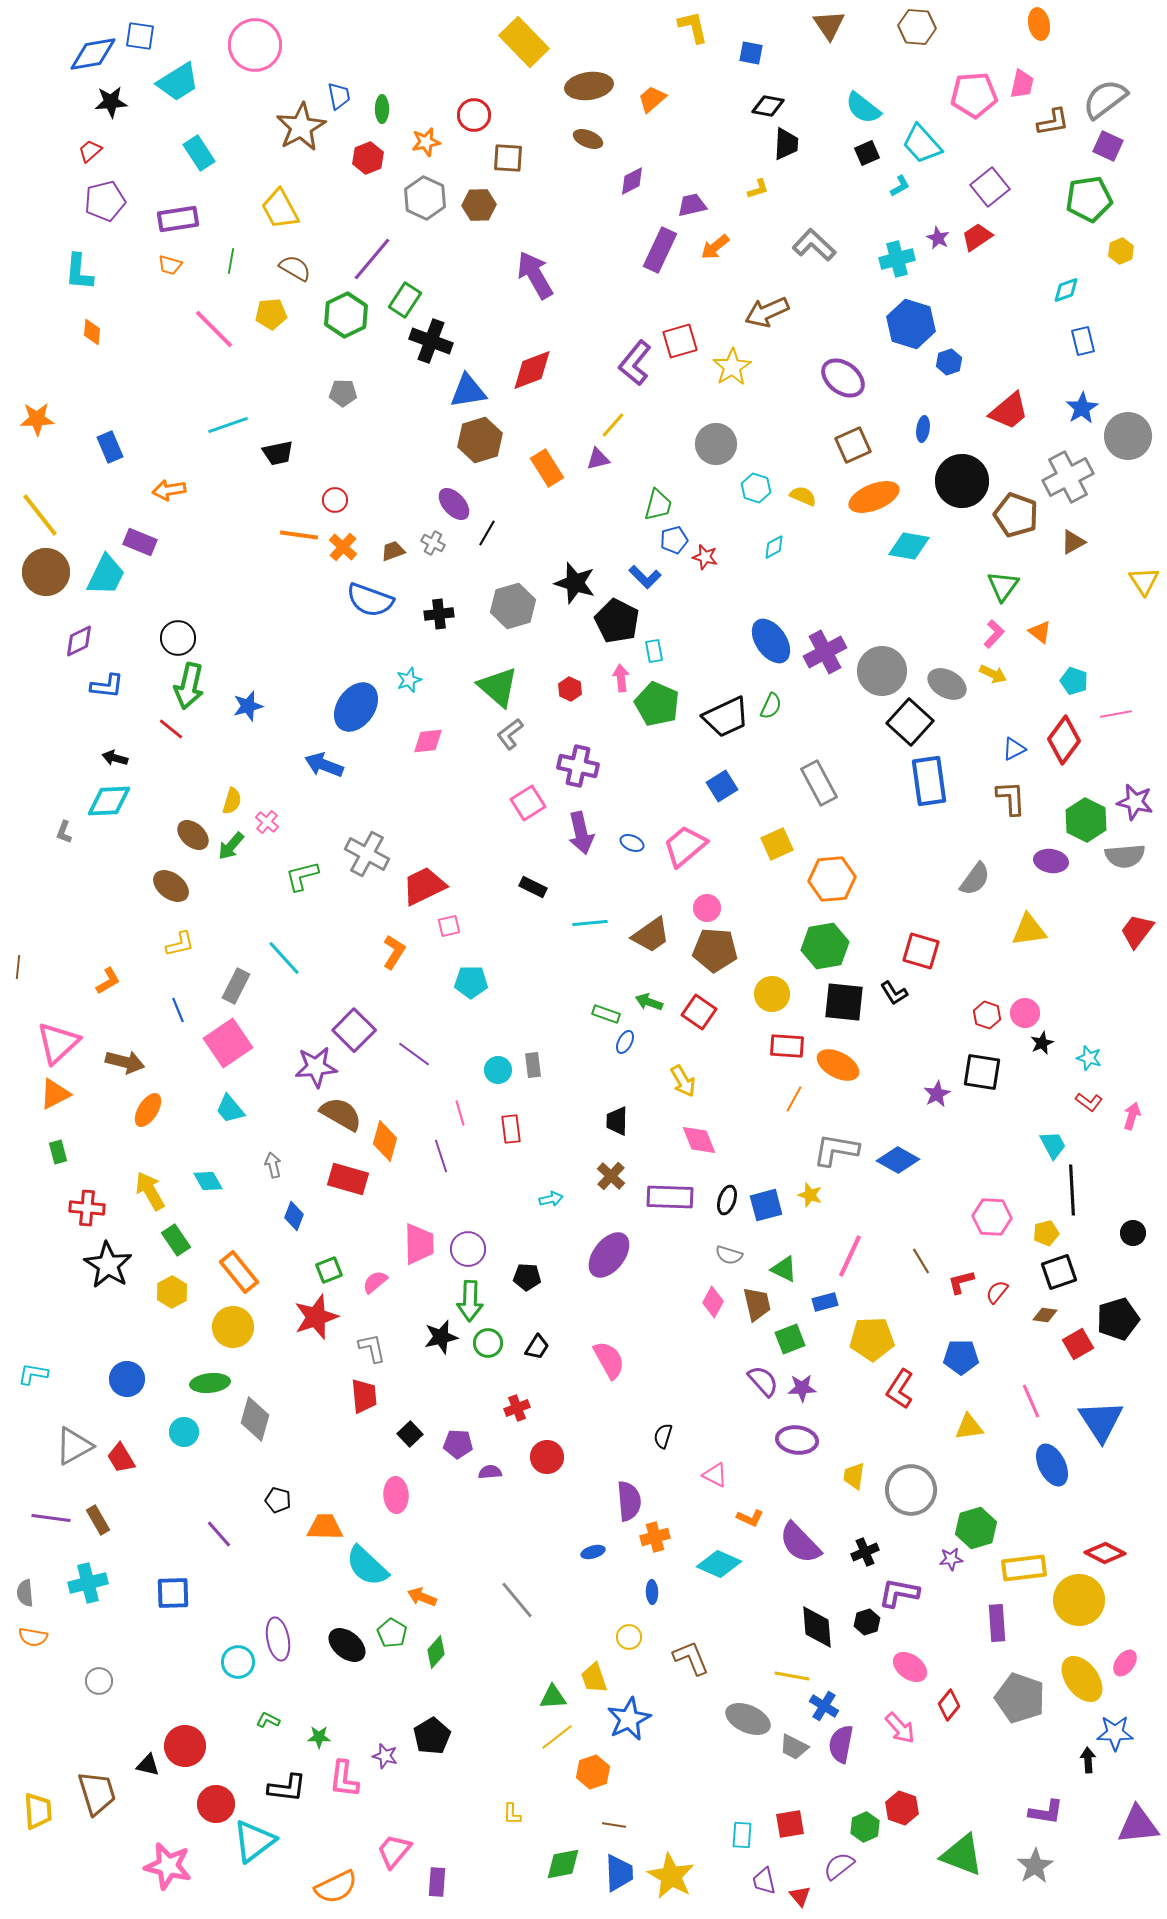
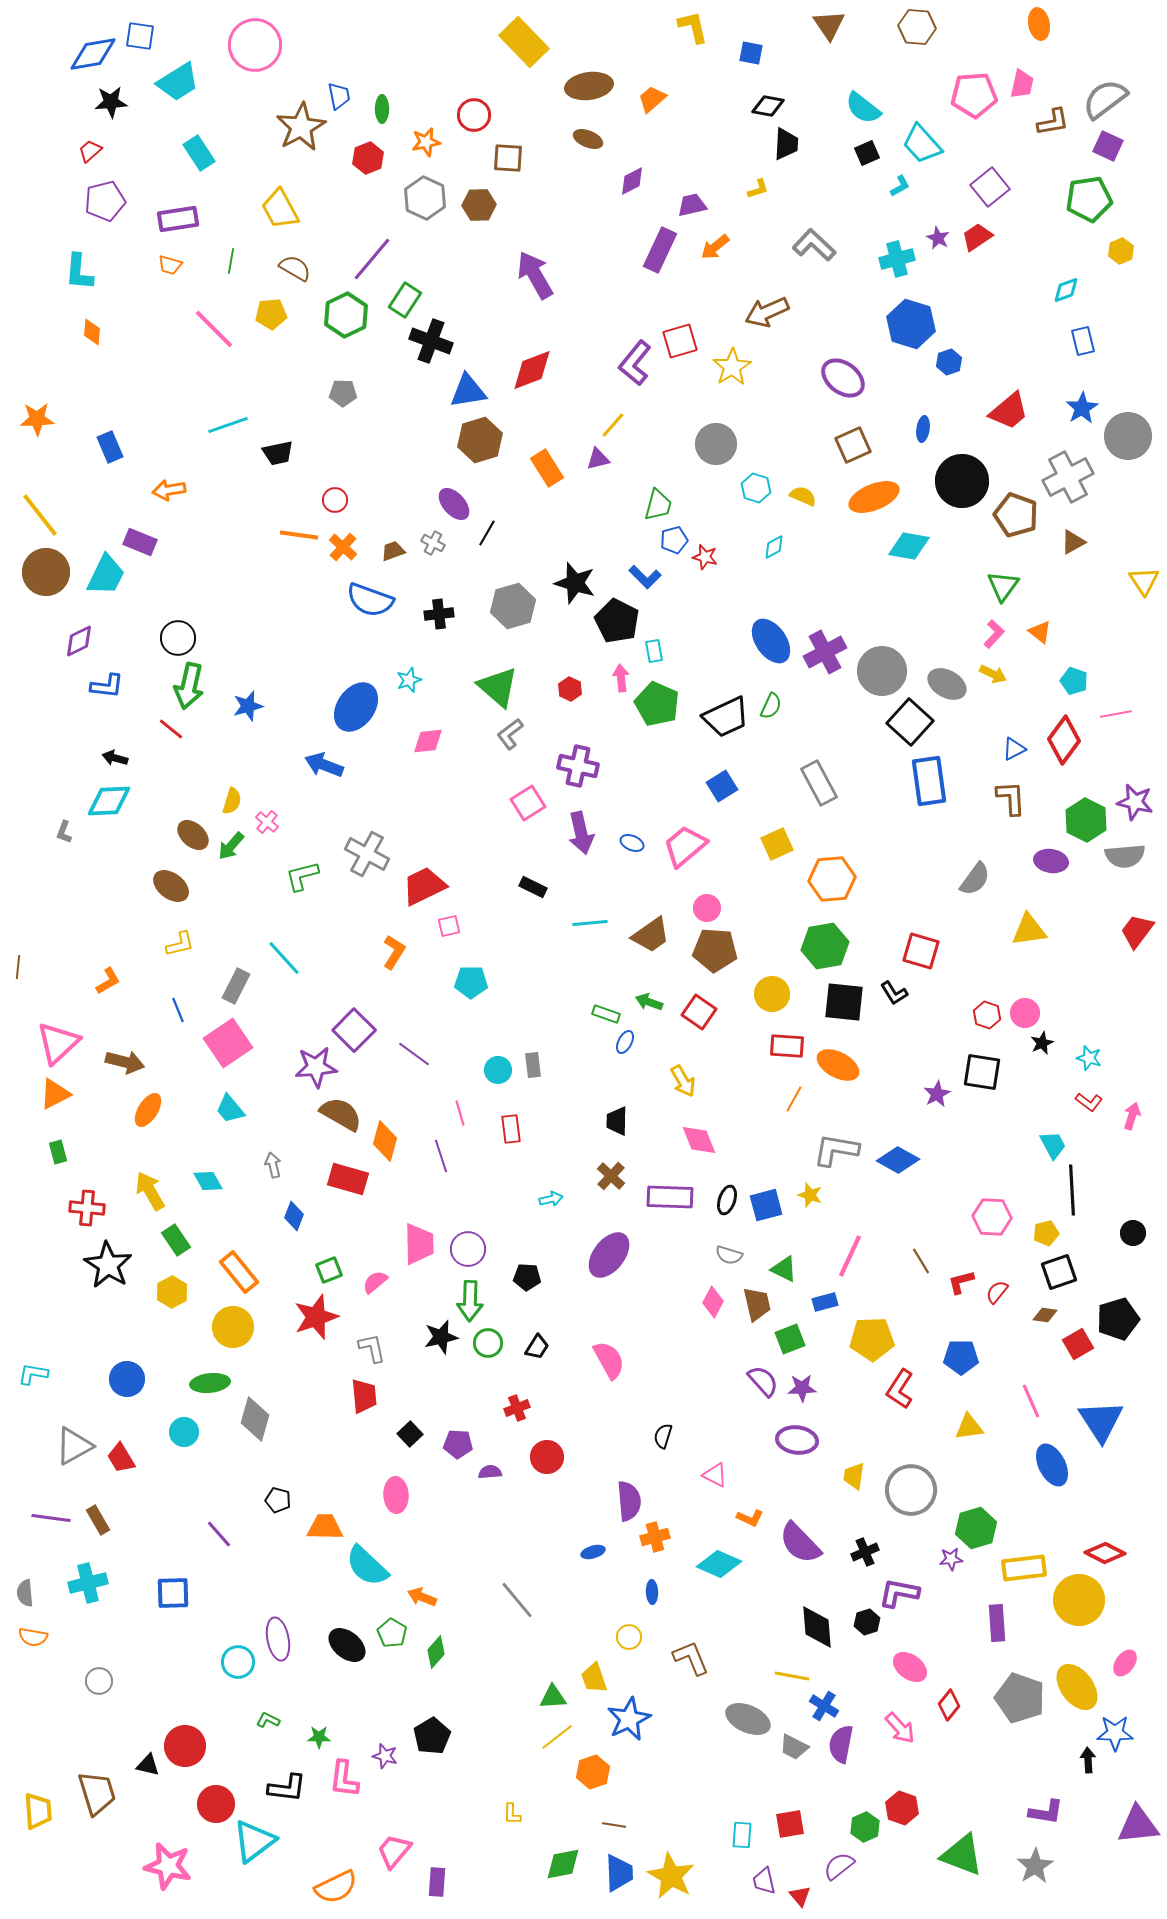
yellow ellipse at (1082, 1679): moved 5 px left, 8 px down
